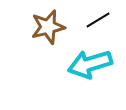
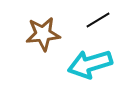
brown star: moved 5 px left, 7 px down; rotated 8 degrees clockwise
